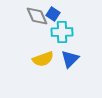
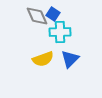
cyan cross: moved 2 px left
